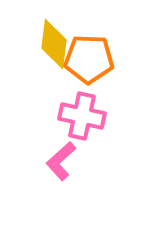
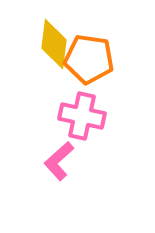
orange pentagon: rotated 6 degrees clockwise
pink L-shape: moved 2 px left
